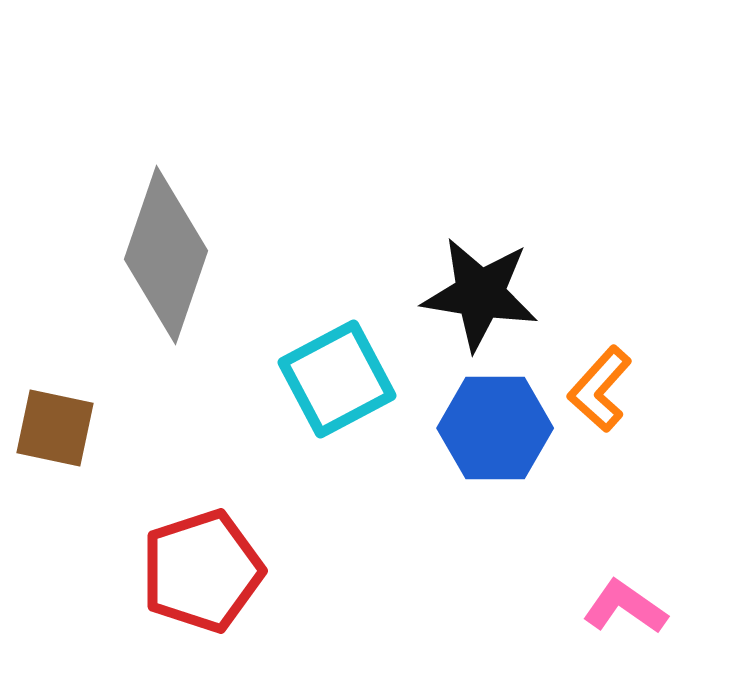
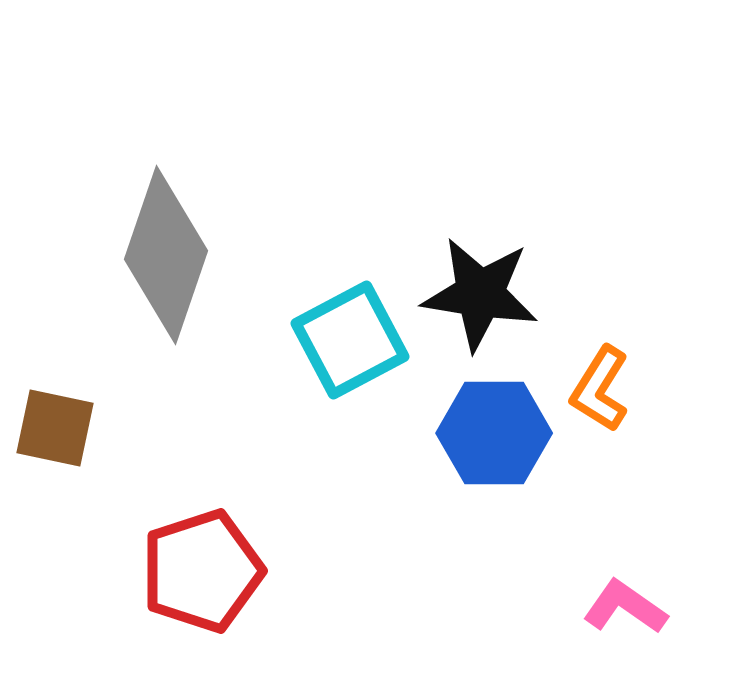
cyan square: moved 13 px right, 39 px up
orange L-shape: rotated 10 degrees counterclockwise
blue hexagon: moved 1 px left, 5 px down
